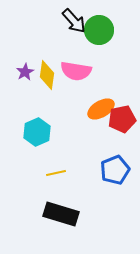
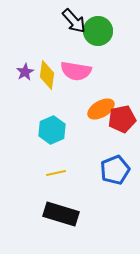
green circle: moved 1 px left, 1 px down
cyan hexagon: moved 15 px right, 2 px up
